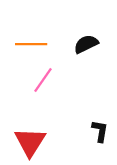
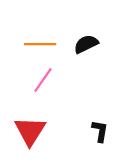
orange line: moved 9 px right
red triangle: moved 11 px up
